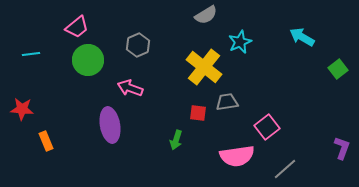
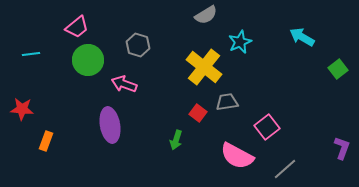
gray hexagon: rotated 20 degrees counterclockwise
pink arrow: moved 6 px left, 4 px up
red square: rotated 30 degrees clockwise
orange rectangle: rotated 42 degrees clockwise
pink semicircle: rotated 36 degrees clockwise
